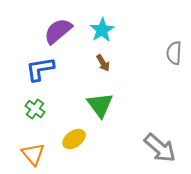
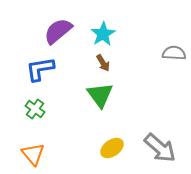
cyan star: moved 1 px right, 4 px down
gray semicircle: rotated 90 degrees clockwise
green triangle: moved 10 px up
yellow ellipse: moved 38 px right, 9 px down
